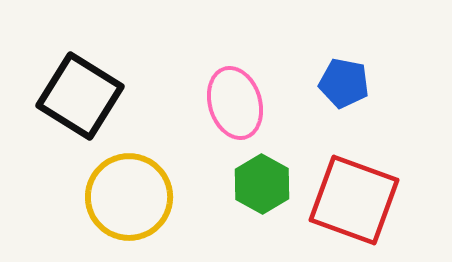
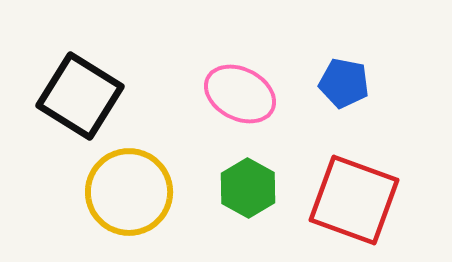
pink ellipse: moved 5 px right, 9 px up; rotated 46 degrees counterclockwise
green hexagon: moved 14 px left, 4 px down
yellow circle: moved 5 px up
